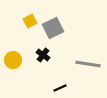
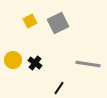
gray square: moved 5 px right, 5 px up
black cross: moved 8 px left, 8 px down
black line: moved 1 px left; rotated 32 degrees counterclockwise
